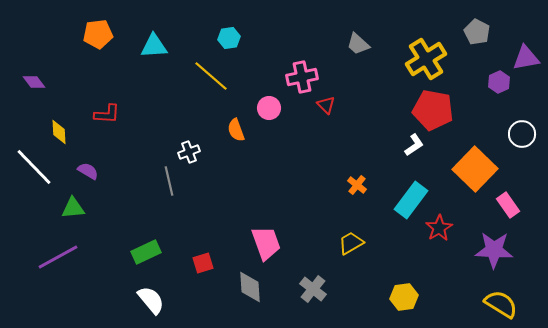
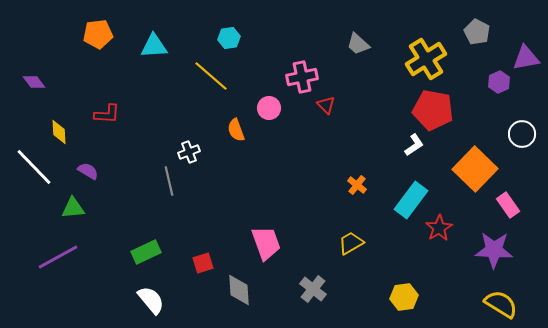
gray diamond: moved 11 px left, 3 px down
